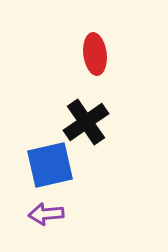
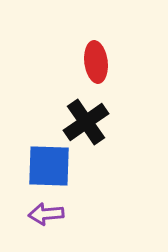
red ellipse: moved 1 px right, 8 px down
blue square: moved 1 px left, 1 px down; rotated 15 degrees clockwise
